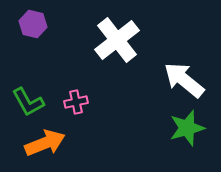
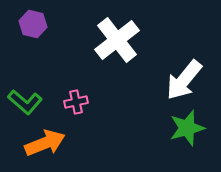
white arrow: rotated 90 degrees counterclockwise
green L-shape: moved 3 px left; rotated 20 degrees counterclockwise
